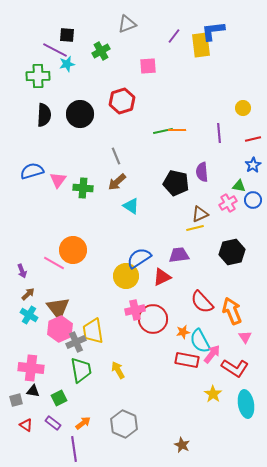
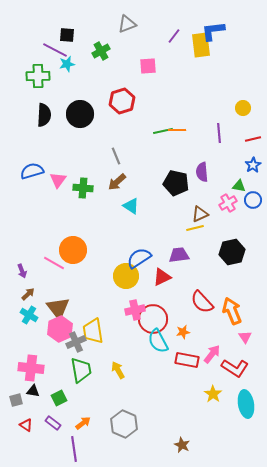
cyan semicircle at (200, 341): moved 42 px left
